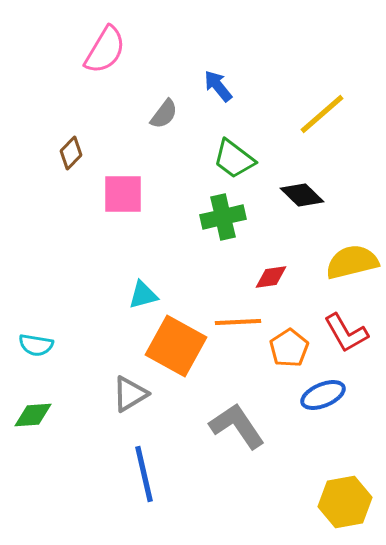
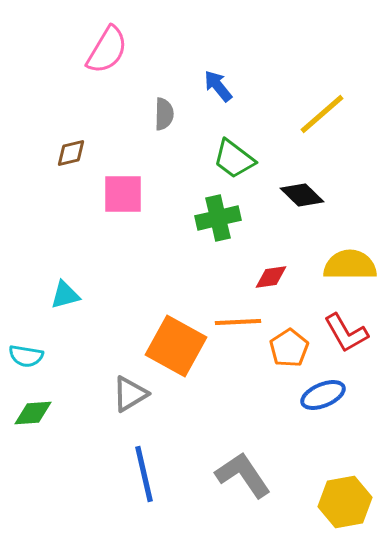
pink semicircle: moved 2 px right
gray semicircle: rotated 36 degrees counterclockwise
brown diamond: rotated 32 degrees clockwise
green cross: moved 5 px left, 1 px down
yellow semicircle: moved 2 px left, 3 px down; rotated 14 degrees clockwise
cyan triangle: moved 78 px left
cyan semicircle: moved 10 px left, 11 px down
green diamond: moved 2 px up
gray L-shape: moved 6 px right, 49 px down
